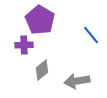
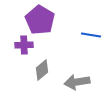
blue line: rotated 42 degrees counterclockwise
gray arrow: moved 1 px down
